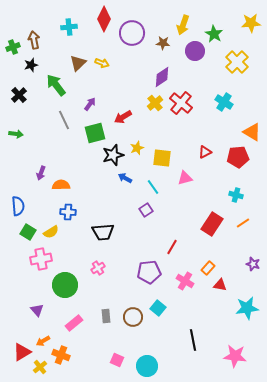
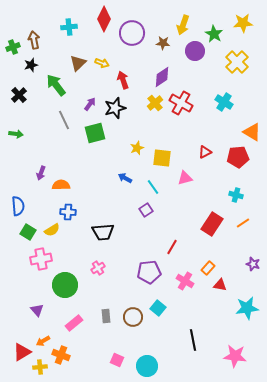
yellow star at (251, 23): moved 8 px left
red cross at (181, 103): rotated 10 degrees counterclockwise
red arrow at (123, 117): moved 37 px up; rotated 102 degrees clockwise
black star at (113, 155): moved 2 px right, 47 px up
yellow semicircle at (51, 232): moved 1 px right, 2 px up
yellow cross at (40, 367): rotated 32 degrees clockwise
